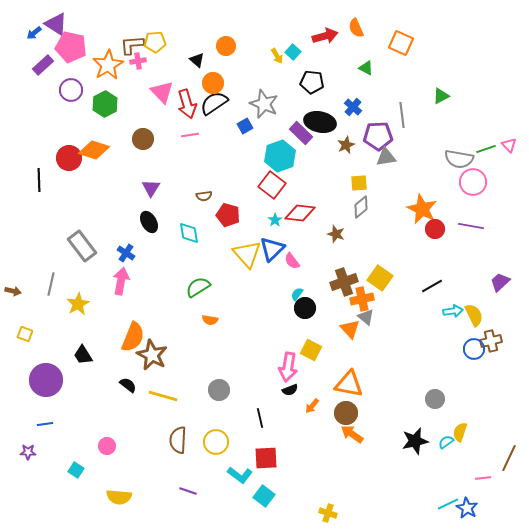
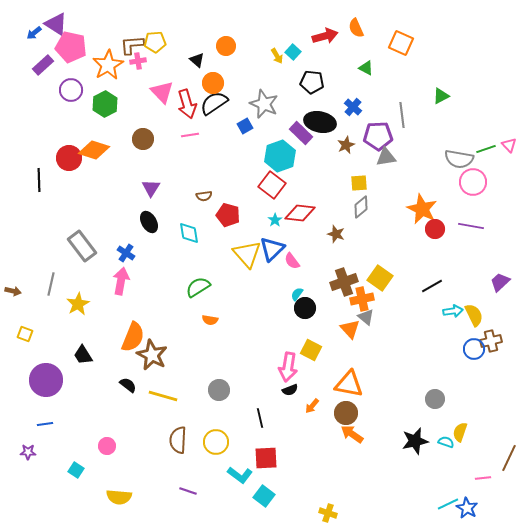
cyan semicircle at (446, 442): rotated 56 degrees clockwise
